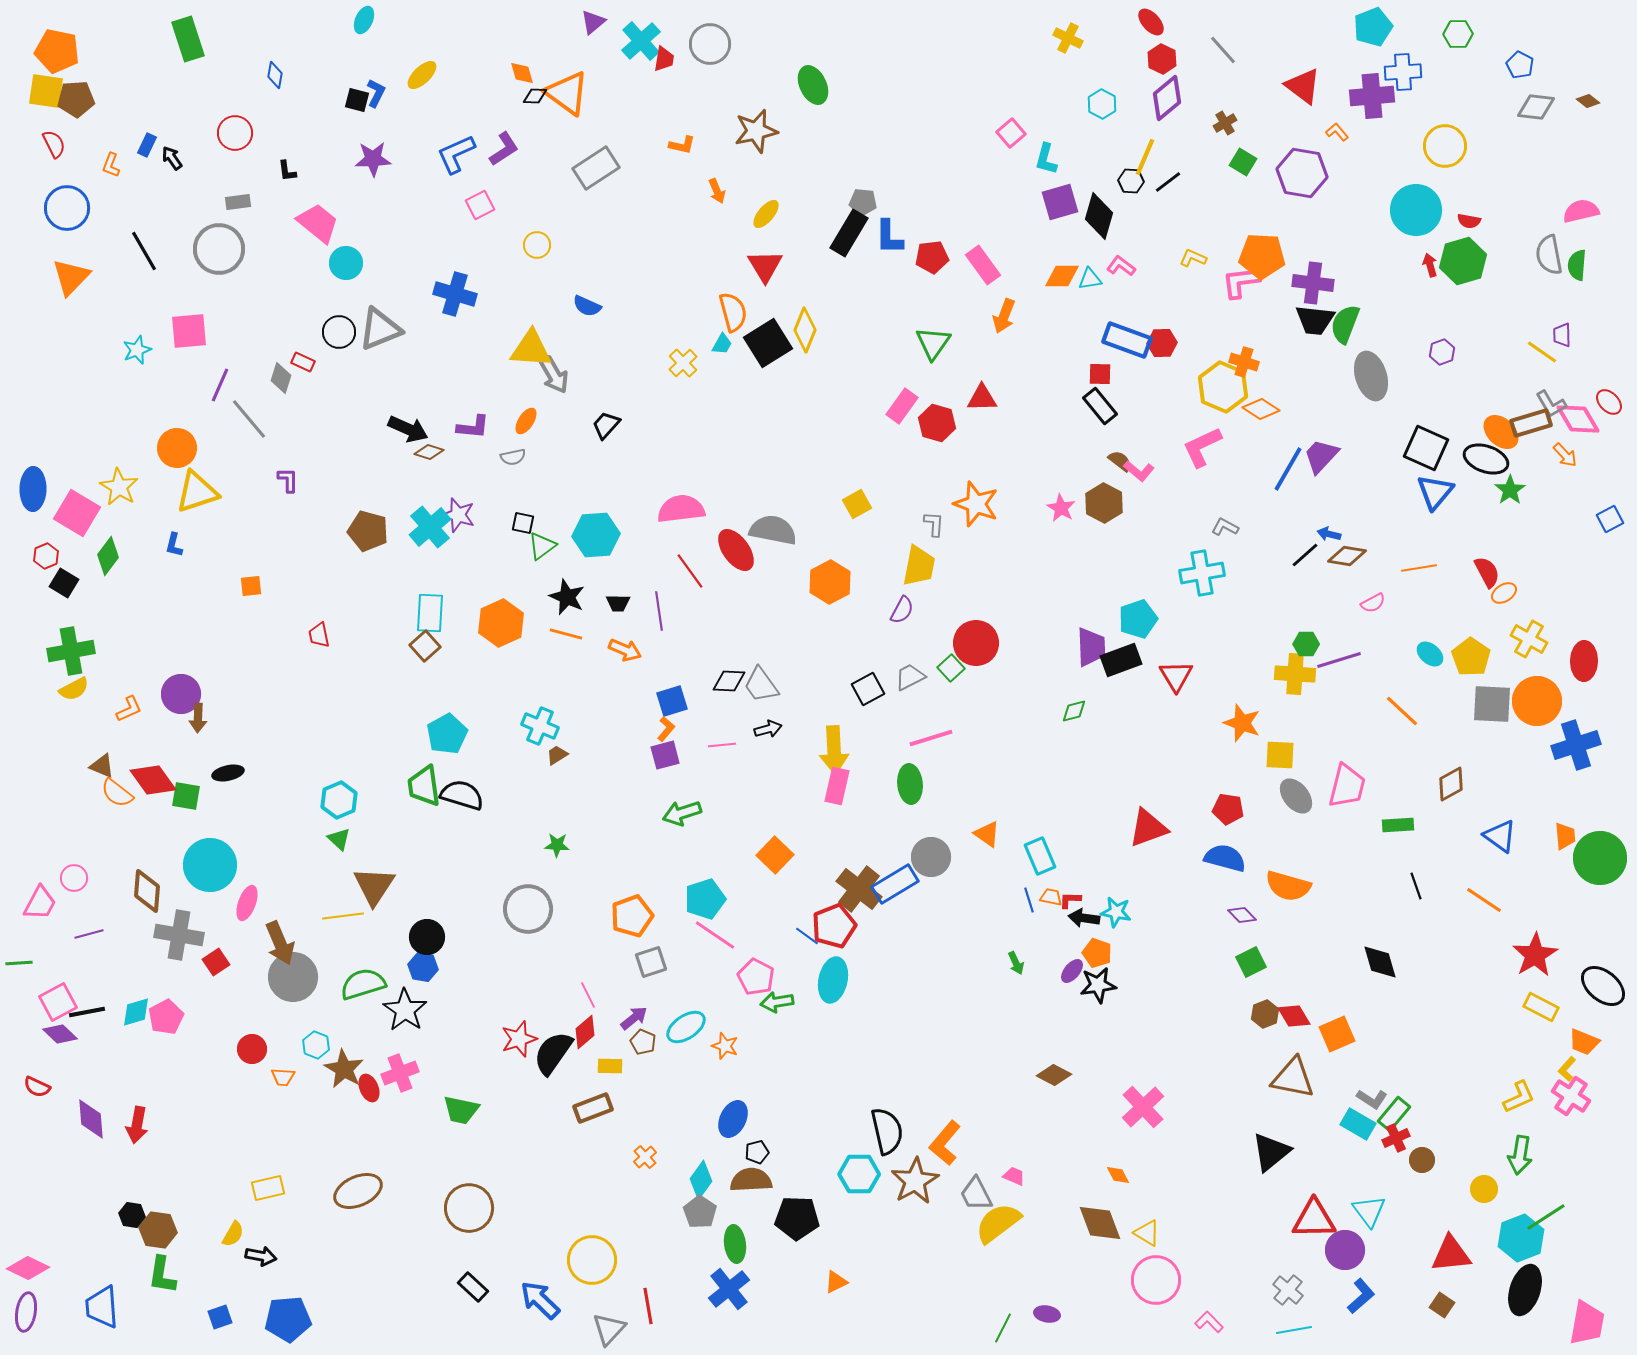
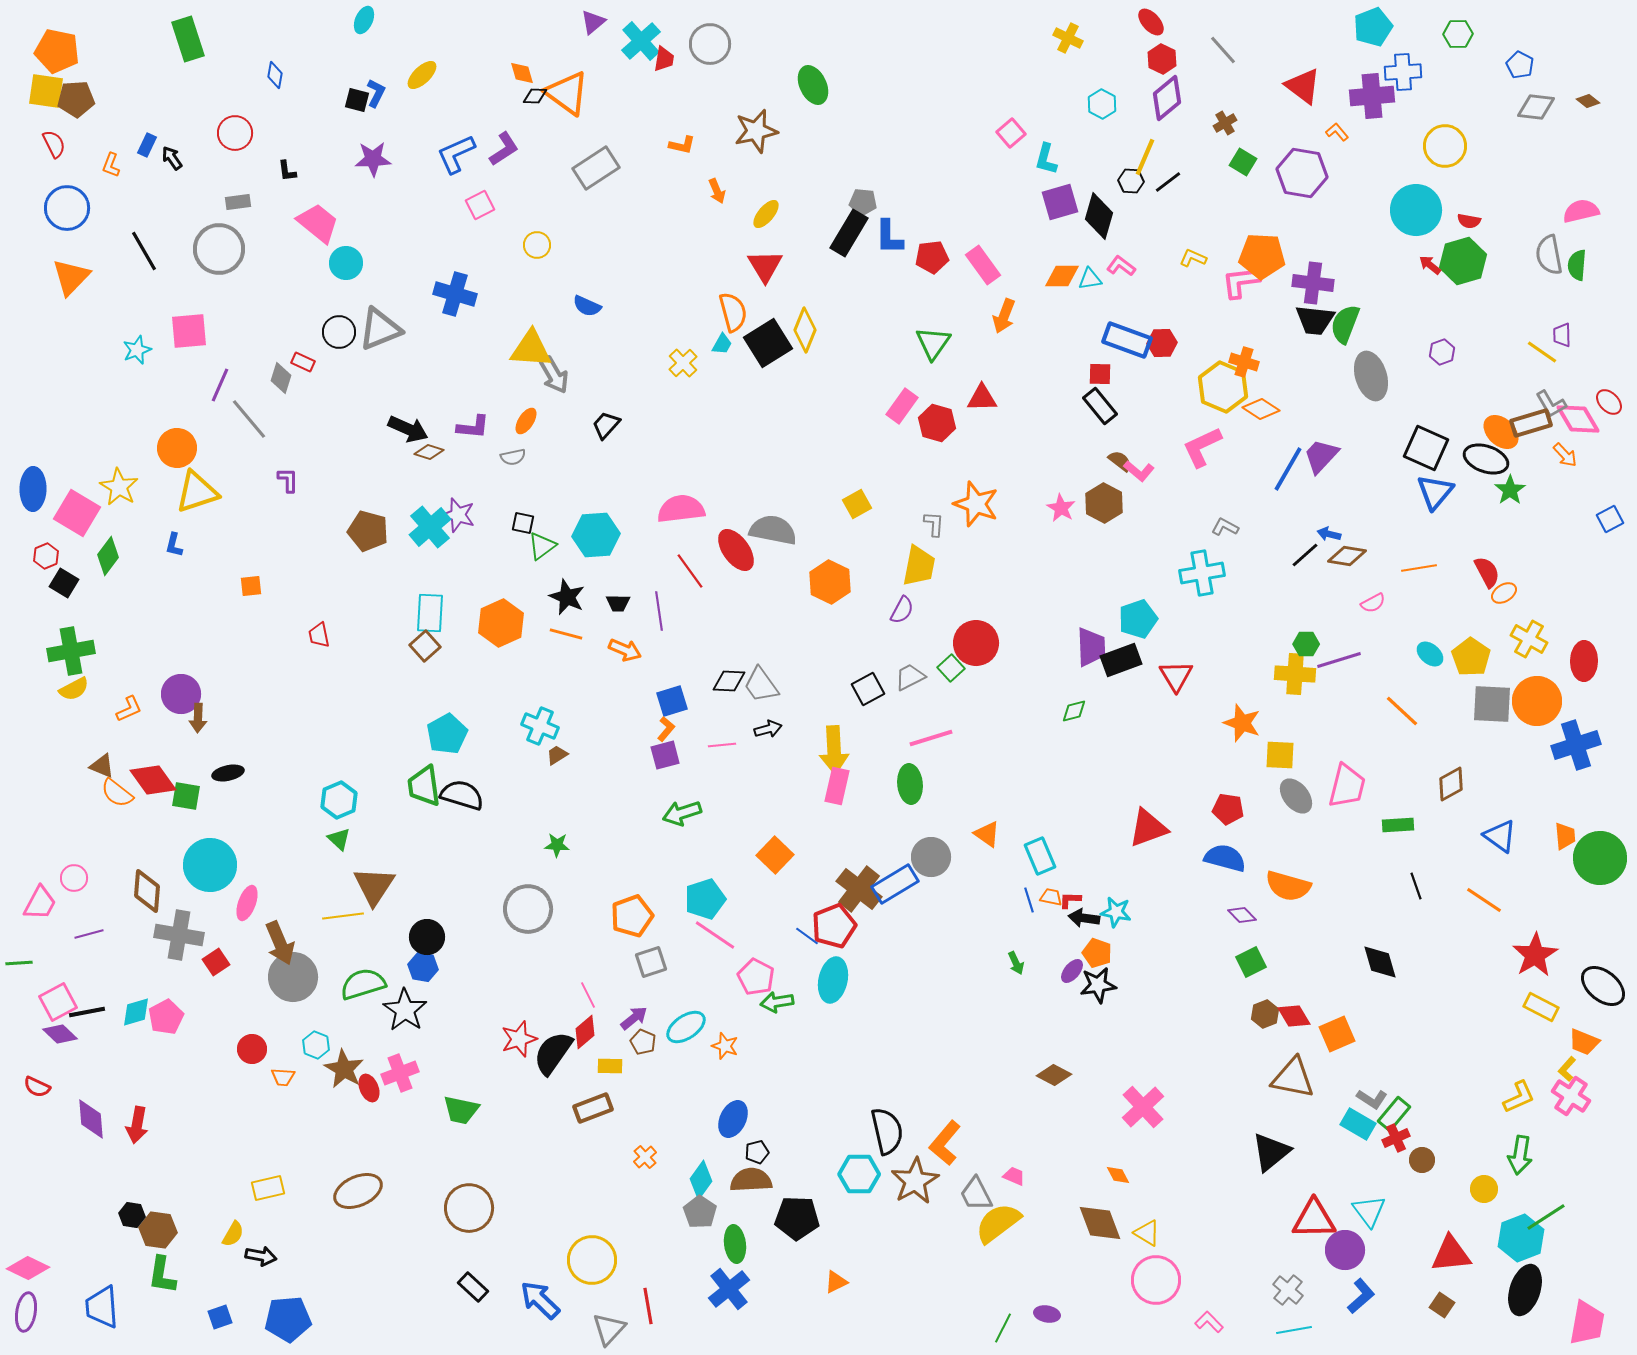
red arrow at (1430, 265): rotated 35 degrees counterclockwise
orange hexagon at (830, 582): rotated 6 degrees counterclockwise
